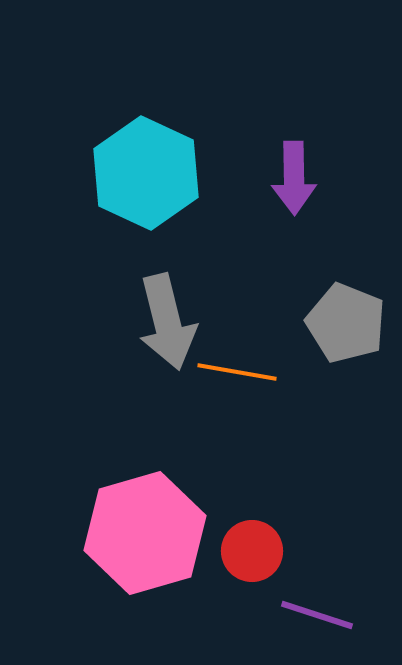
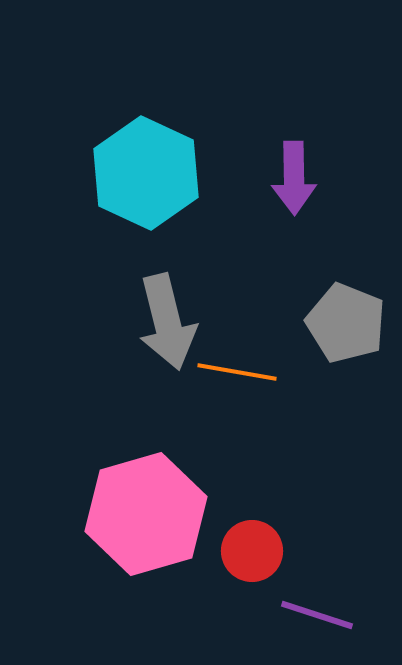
pink hexagon: moved 1 px right, 19 px up
